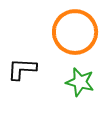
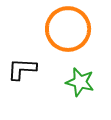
orange circle: moved 7 px left, 3 px up
